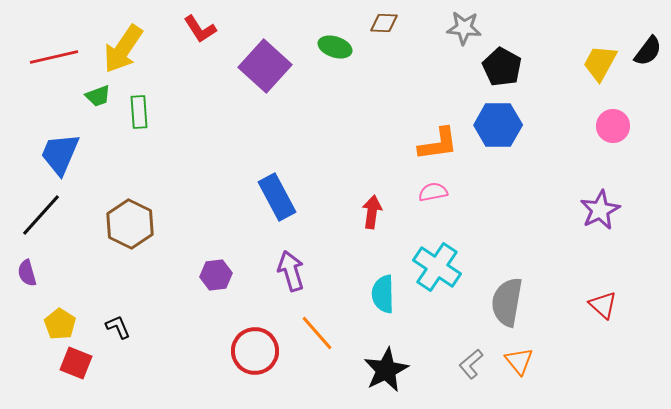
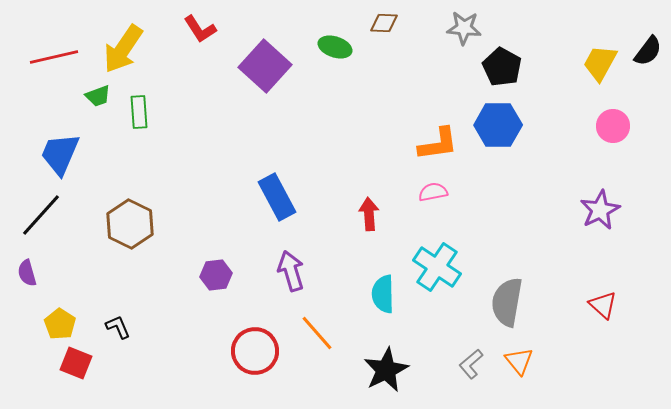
red arrow: moved 3 px left, 2 px down; rotated 12 degrees counterclockwise
